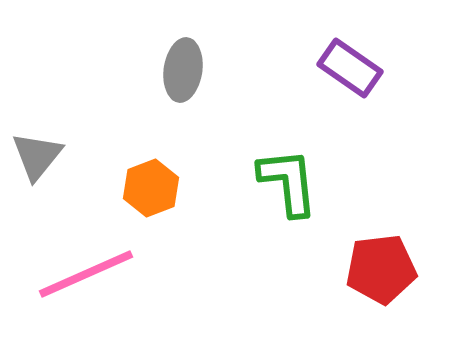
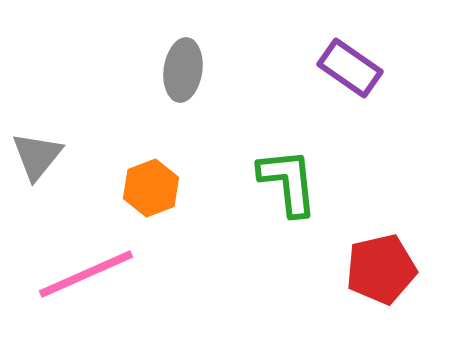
red pentagon: rotated 6 degrees counterclockwise
